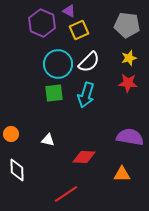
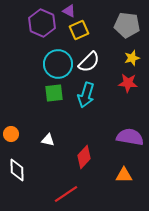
yellow star: moved 3 px right
red diamond: rotated 50 degrees counterclockwise
orange triangle: moved 2 px right, 1 px down
